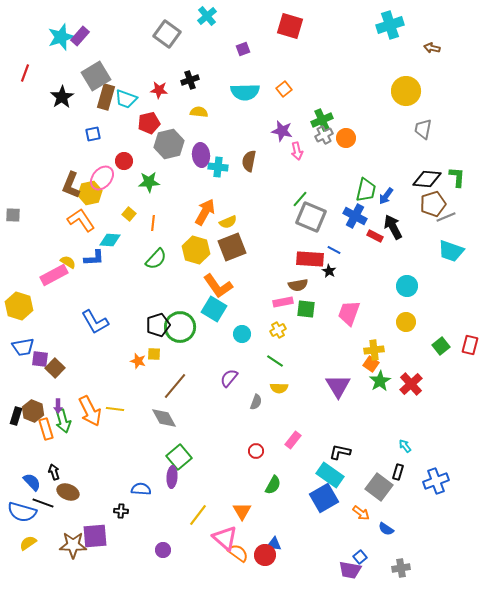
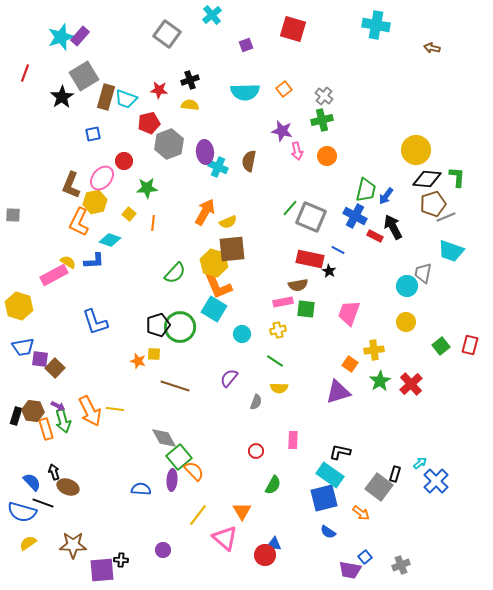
cyan cross at (207, 16): moved 5 px right, 1 px up
cyan cross at (390, 25): moved 14 px left; rotated 28 degrees clockwise
red square at (290, 26): moved 3 px right, 3 px down
purple square at (243, 49): moved 3 px right, 4 px up
gray square at (96, 76): moved 12 px left
yellow circle at (406, 91): moved 10 px right, 59 px down
yellow semicircle at (199, 112): moved 9 px left, 7 px up
green cross at (322, 120): rotated 10 degrees clockwise
gray trapezoid at (423, 129): moved 144 px down
gray cross at (324, 135): moved 39 px up; rotated 24 degrees counterclockwise
orange circle at (346, 138): moved 19 px left, 18 px down
gray hexagon at (169, 144): rotated 8 degrees counterclockwise
purple ellipse at (201, 155): moved 4 px right, 3 px up
cyan cross at (218, 167): rotated 18 degrees clockwise
green star at (149, 182): moved 2 px left, 6 px down
yellow hexagon at (90, 193): moved 5 px right, 9 px down
green line at (300, 199): moved 10 px left, 9 px down
orange L-shape at (81, 220): moved 2 px left, 2 px down; rotated 120 degrees counterclockwise
cyan diamond at (110, 240): rotated 15 degrees clockwise
brown square at (232, 247): moved 2 px down; rotated 16 degrees clockwise
yellow hexagon at (196, 250): moved 18 px right, 13 px down
blue line at (334, 250): moved 4 px right
blue L-shape at (94, 258): moved 3 px down
green semicircle at (156, 259): moved 19 px right, 14 px down
red rectangle at (310, 259): rotated 8 degrees clockwise
orange L-shape at (218, 286): rotated 12 degrees clockwise
blue L-shape at (95, 322): rotated 12 degrees clockwise
yellow cross at (278, 330): rotated 14 degrees clockwise
orange square at (371, 364): moved 21 px left
brown line at (175, 386): rotated 68 degrees clockwise
purple triangle at (338, 386): moved 6 px down; rotated 44 degrees clockwise
purple arrow at (58, 406): rotated 64 degrees counterclockwise
brown hexagon at (33, 411): rotated 15 degrees counterclockwise
gray diamond at (164, 418): moved 20 px down
pink rectangle at (293, 440): rotated 36 degrees counterclockwise
cyan arrow at (405, 446): moved 15 px right, 17 px down; rotated 88 degrees clockwise
black rectangle at (398, 472): moved 3 px left, 2 px down
purple ellipse at (172, 477): moved 3 px down
blue cross at (436, 481): rotated 25 degrees counterclockwise
brown ellipse at (68, 492): moved 5 px up
blue square at (324, 498): rotated 16 degrees clockwise
black cross at (121, 511): moved 49 px down
blue semicircle at (386, 529): moved 58 px left, 3 px down
purple square at (95, 536): moved 7 px right, 34 px down
orange semicircle at (238, 553): moved 44 px left, 82 px up; rotated 10 degrees clockwise
blue square at (360, 557): moved 5 px right
gray cross at (401, 568): moved 3 px up; rotated 12 degrees counterclockwise
